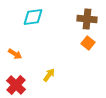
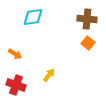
red cross: rotated 24 degrees counterclockwise
